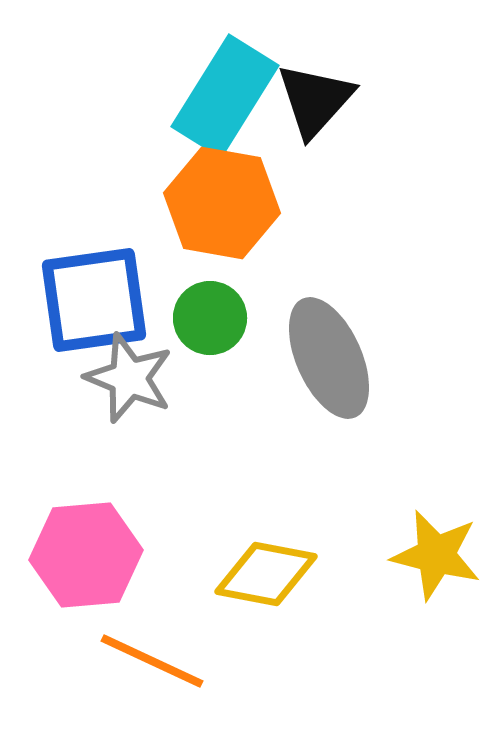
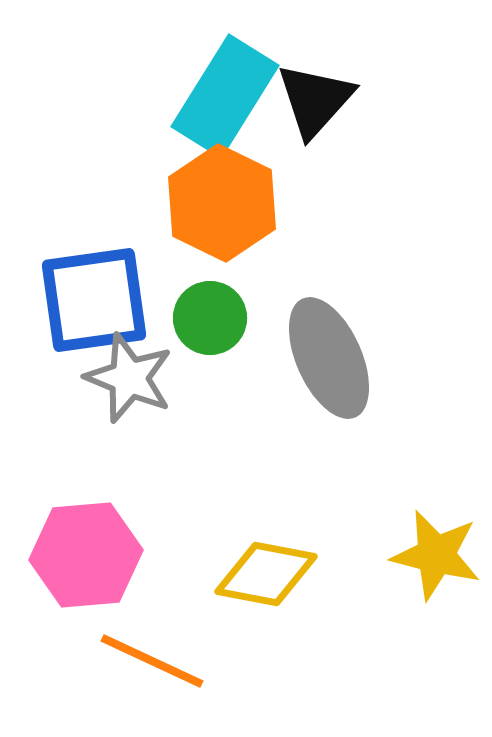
orange hexagon: rotated 16 degrees clockwise
